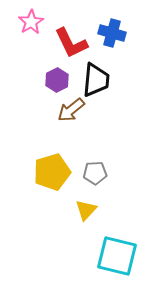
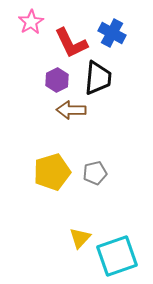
blue cross: rotated 12 degrees clockwise
black trapezoid: moved 2 px right, 2 px up
brown arrow: rotated 40 degrees clockwise
gray pentagon: rotated 10 degrees counterclockwise
yellow triangle: moved 6 px left, 28 px down
cyan square: rotated 33 degrees counterclockwise
